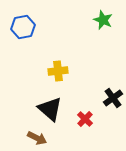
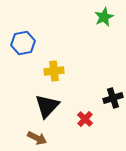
green star: moved 1 px right, 3 px up; rotated 24 degrees clockwise
blue hexagon: moved 16 px down
yellow cross: moved 4 px left
black cross: rotated 18 degrees clockwise
black triangle: moved 3 px left, 3 px up; rotated 32 degrees clockwise
